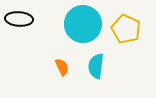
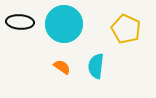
black ellipse: moved 1 px right, 3 px down
cyan circle: moved 19 px left
orange semicircle: rotated 30 degrees counterclockwise
